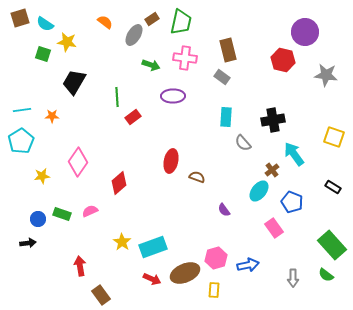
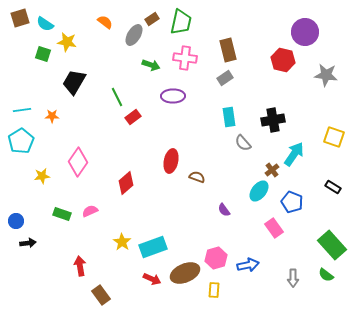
gray rectangle at (222, 77): moved 3 px right, 1 px down; rotated 70 degrees counterclockwise
green line at (117, 97): rotated 24 degrees counterclockwise
cyan rectangle at (226, 117): moved 3 px right; rotated 12 degrees counterclockwise
cyan arrow at (294, 154): rotated 70 degrees clockwise
red diamond at (119, 183): moved 7 px right
blue circle at (38, 219): moved 22 px left, 2 px down
